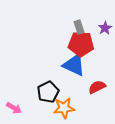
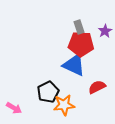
purple star: moved 3 px down
orange star: moved 3 px up
